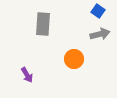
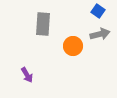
orange circle: moved 1 px left, 13 px up
